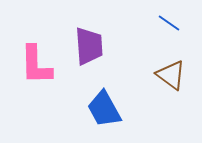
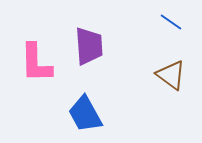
blue line: moved 2 px right, 1 px up
pink L-shape: moved 2 px up
blue trapezoid: moved 19 px left, 5 px down
